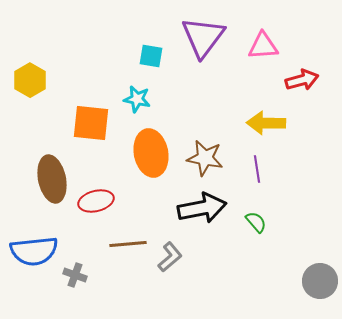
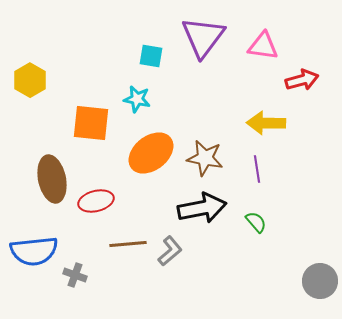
pink triangle: rotated 12 degrees clockwise
orange ellipse: rotated 63 degrees clockwise
gray L-shape: moved 6 px up
